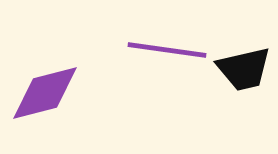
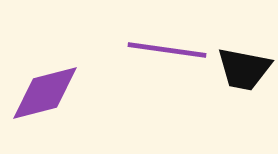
black trapezoid: rotated 24 degrees clockwise
